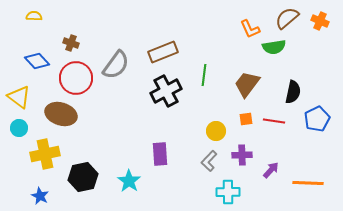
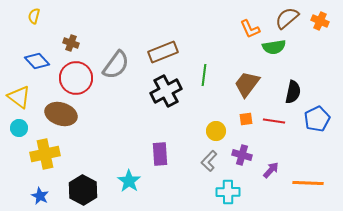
yellow semicircle: rotated 77 degrees counterclockwise
purple cross: rotated 18 degrees clockwise
black hexagon: moved 13 px down; rotated 20 degrees counterclockwise
